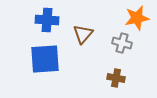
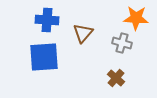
orange star: moved 1 px left; rotated 15 degrees clockwise
brown triangle: moved 1 px up
blue square: moved 1 px left, 2 px up
brown cross: rotated 30 degrees clockwise
